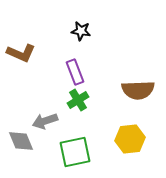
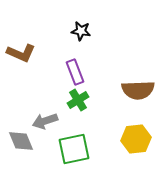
yellow hexagon: moved 6 px right
green square: moved 1 px left, 3 px up
